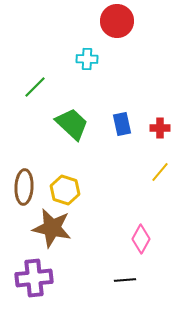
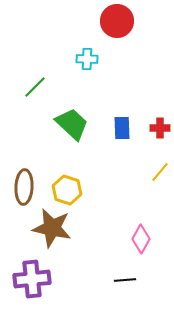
blue rectangle: moved 4 px down; rotated 10 degrees clockwise
yellow hexagon: moved 2 px right
purple cross: moved 2 px left, 1 px down
